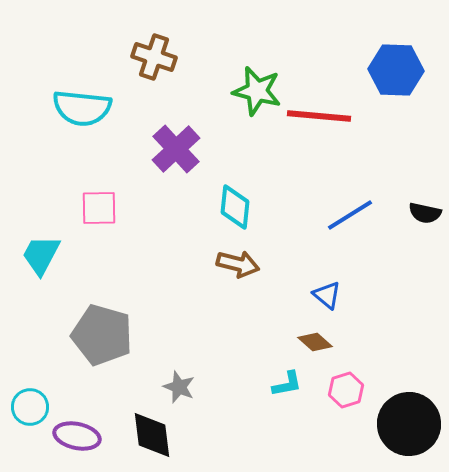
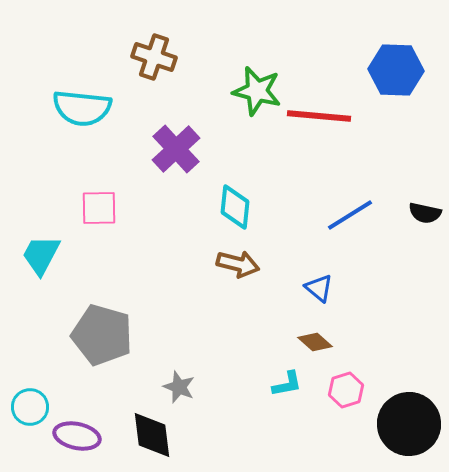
blue triangle: moved 8 px left, 7 px up
